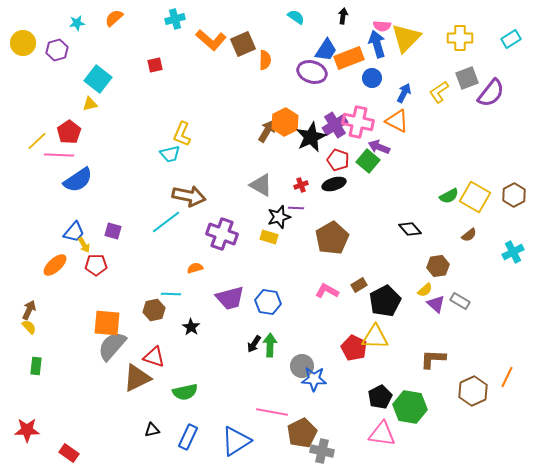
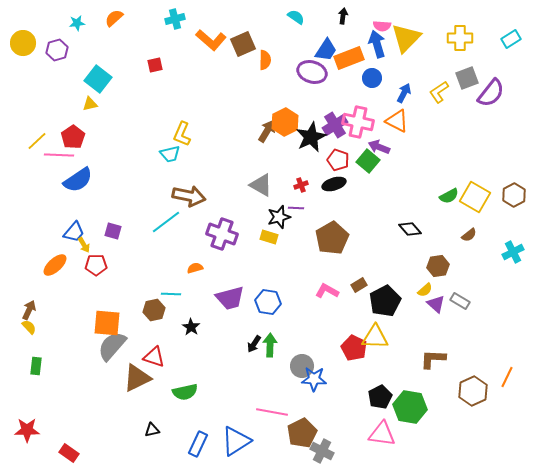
red pentagon at (69, 132): moved 4 px right, 5 px down
blue rectangle at (188, 437): moved 10 px right, 7 px down
gray cross at (322, 451): rotated 15 degrees clockwise
